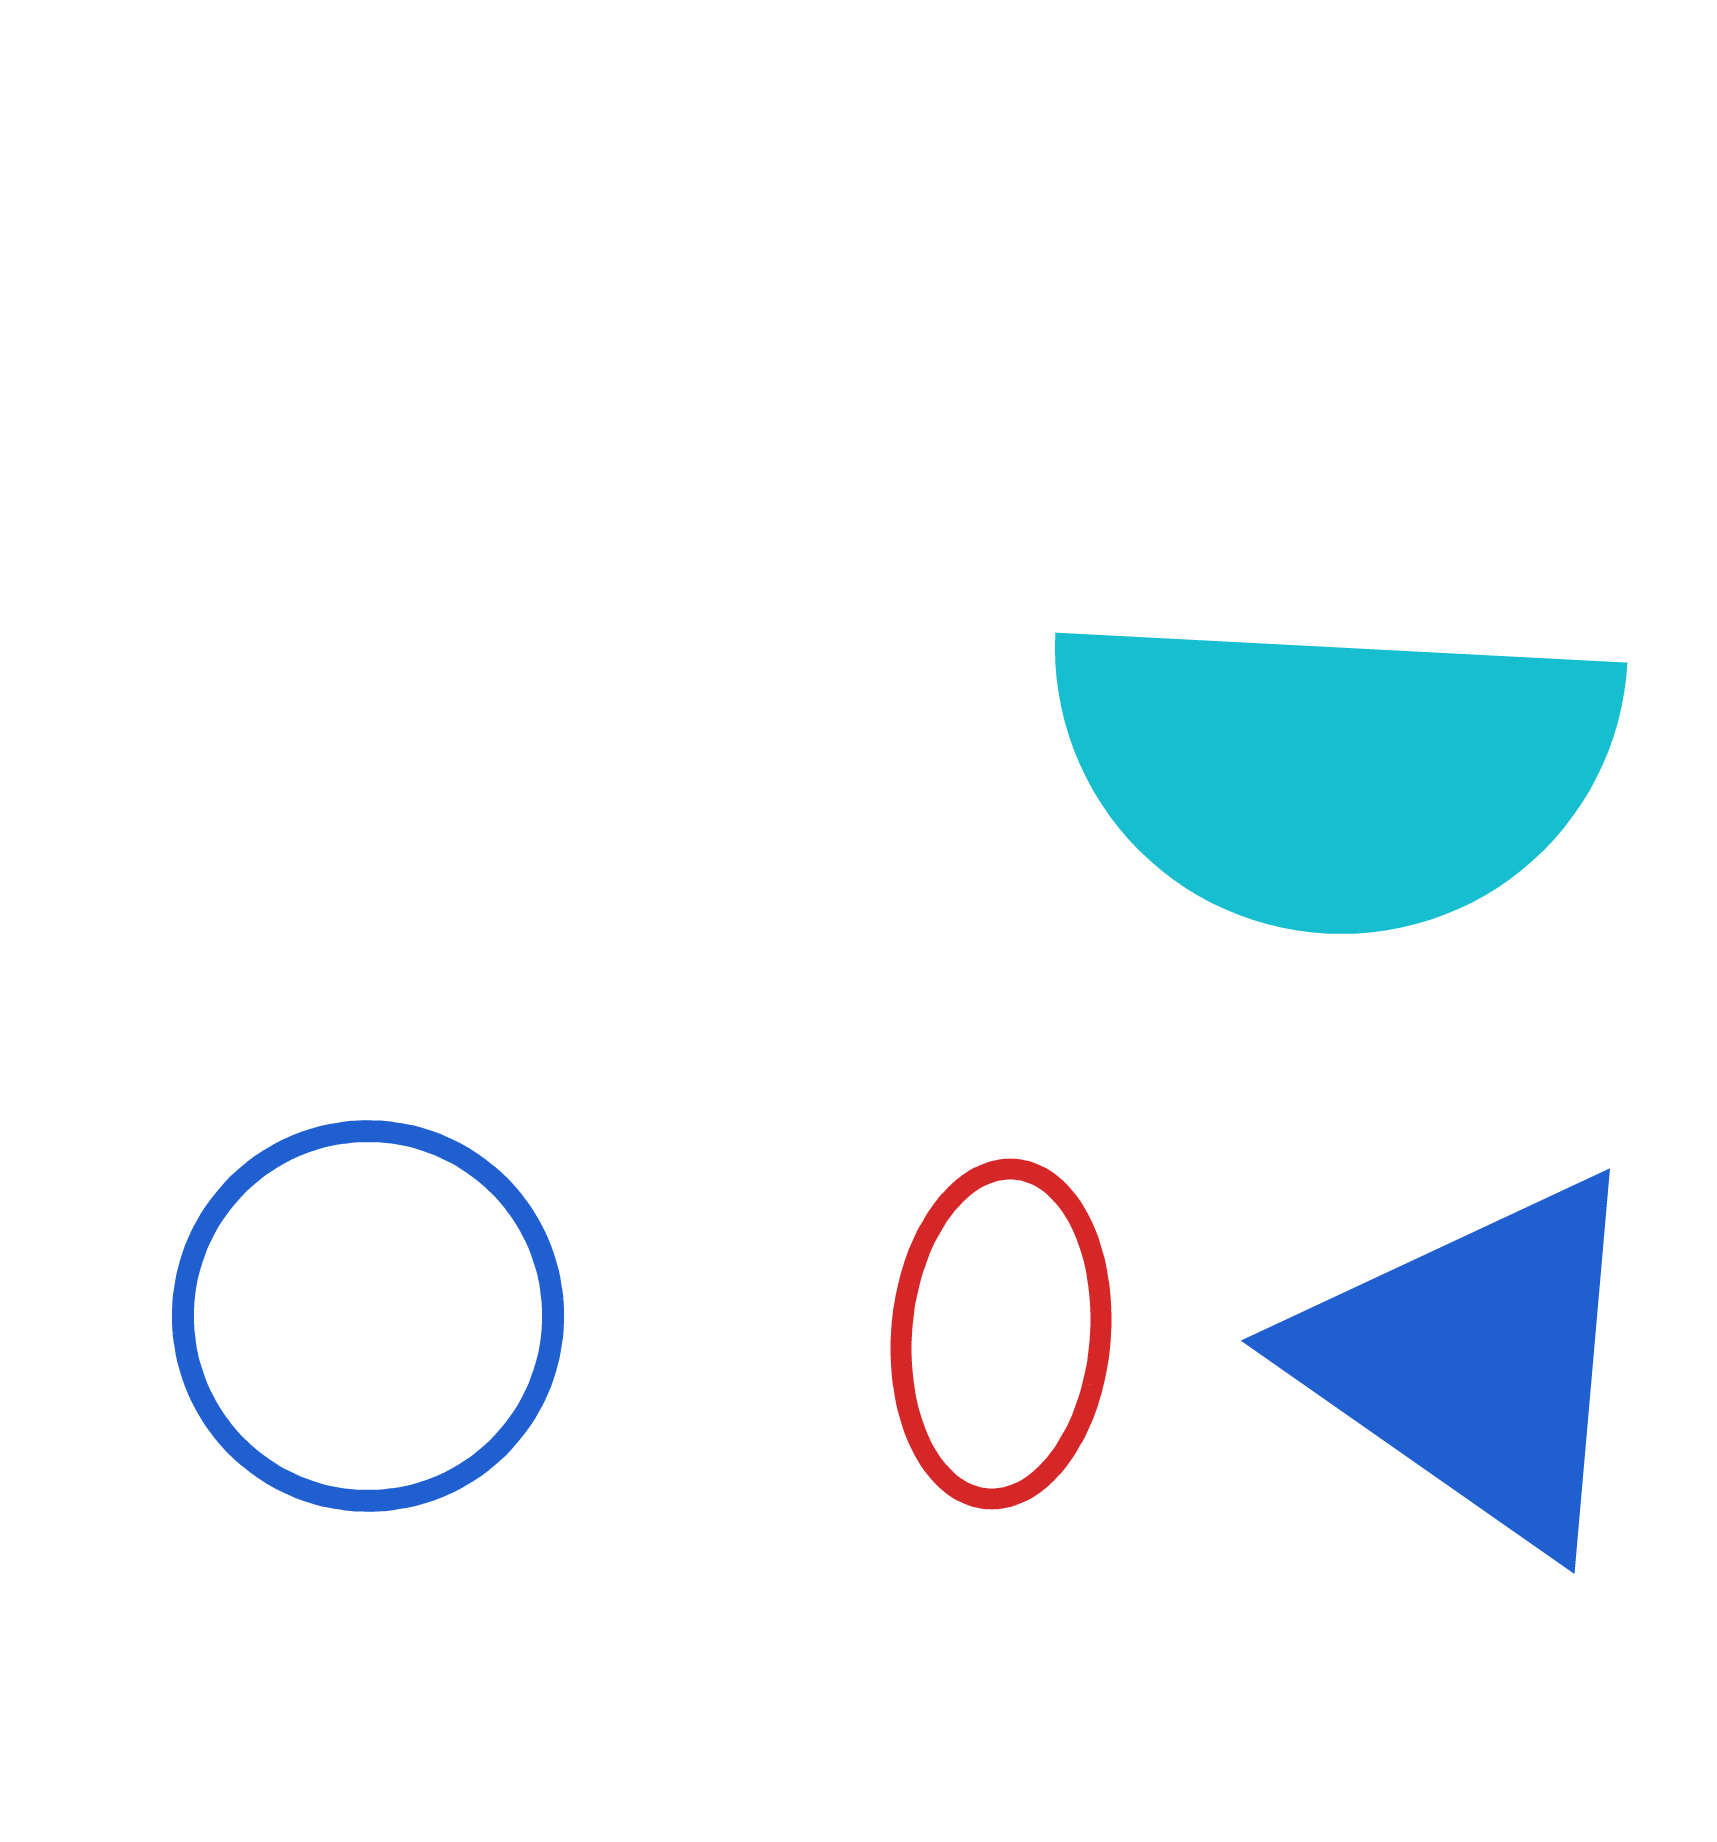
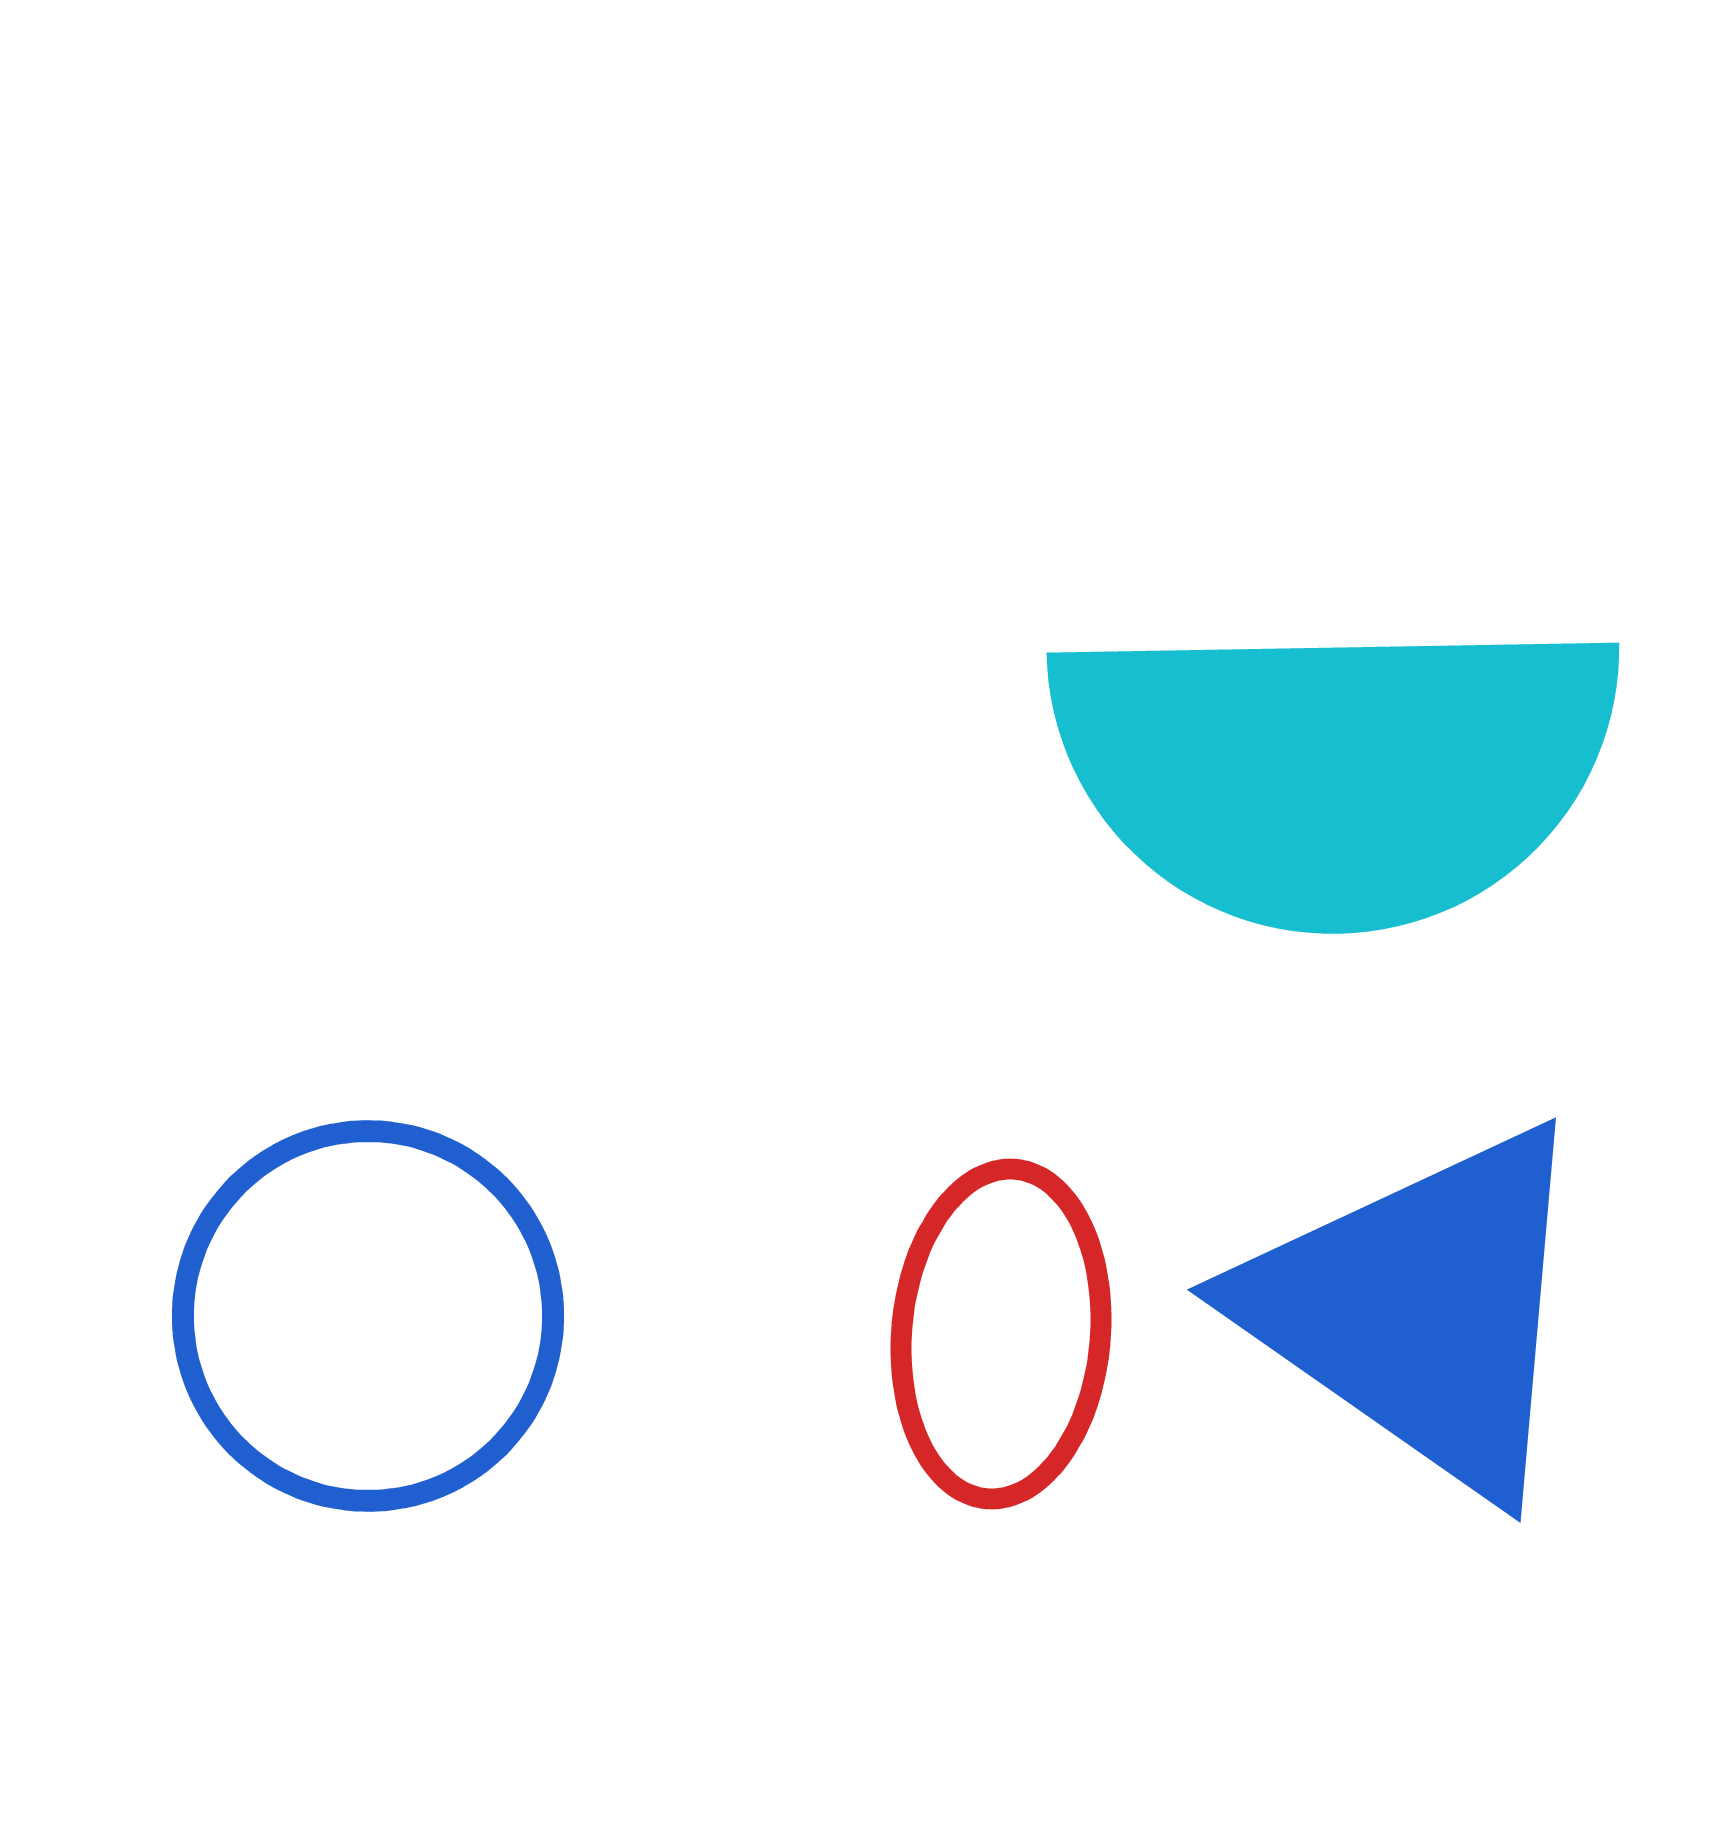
cyan semicircle: rotated 4 degrees counterclockwise
blue triangle: moved 54 px left, 51 px up
